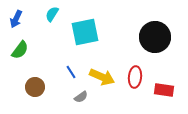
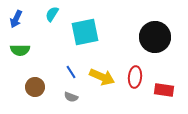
green semicircle: rotated 54 degrees clockwise
gray semicircle: moved 10 px left; rotated 56 degrees clockwise
